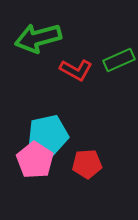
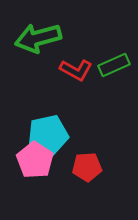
green rectangle: moved 5 px left, 5 px down
red pentagon: moved 3 px down
